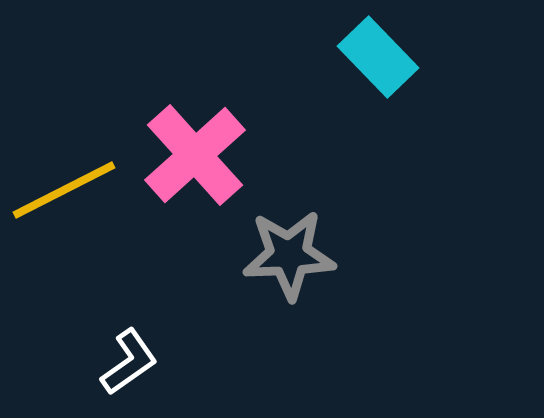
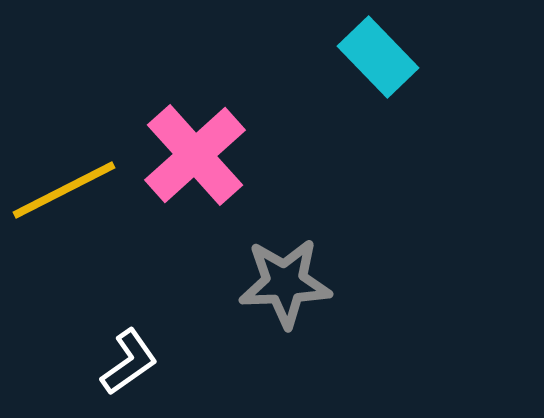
gray star: moved 4 px left, 28 px down
